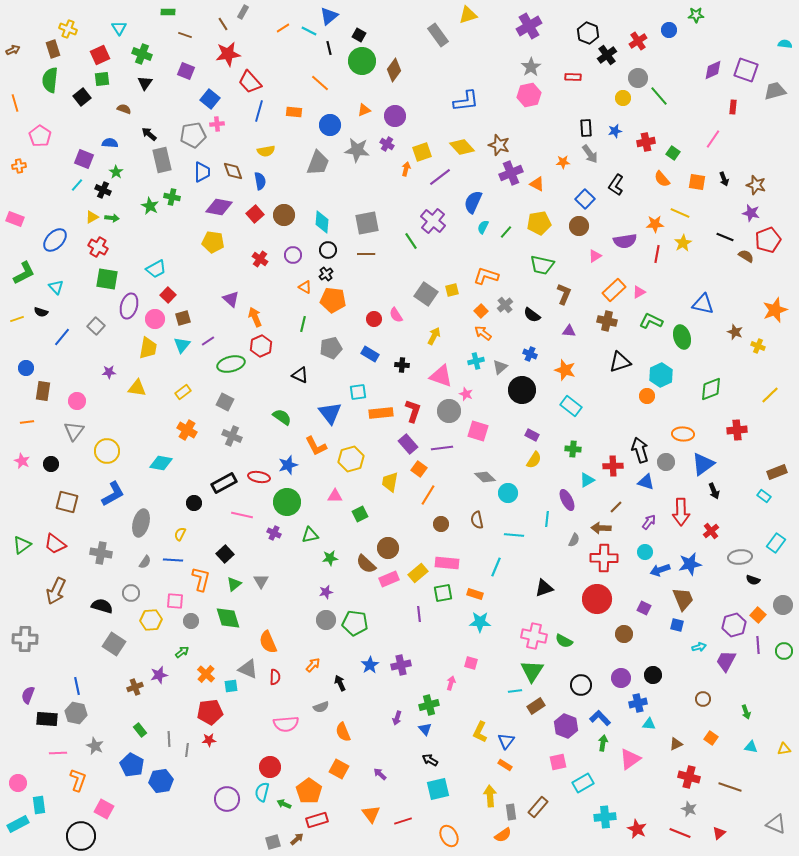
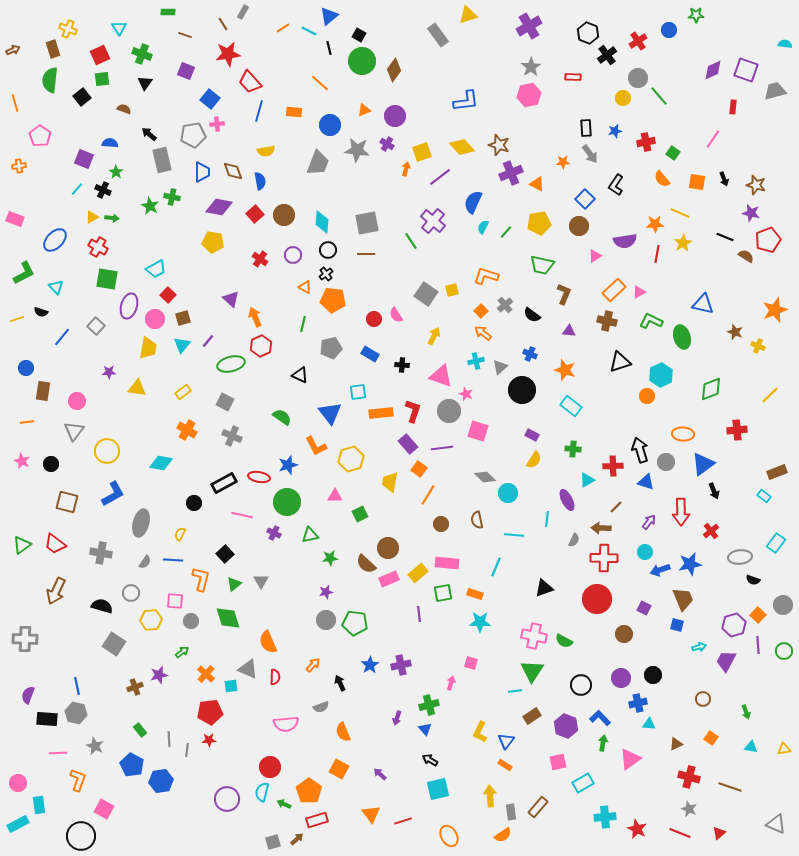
cyan line at (77, 185): moved 4 px down
purple line at (208, 341): rotated 16 degrees counterclockwise
brown rectangle at (536, 706): moved 4 px left, 10 px down
